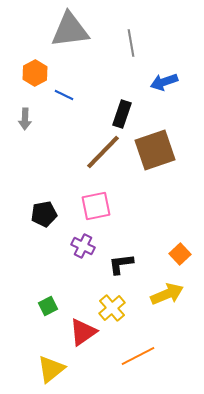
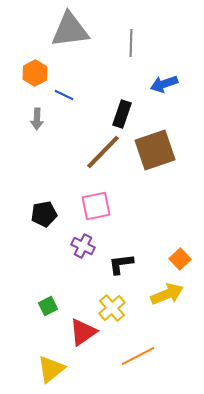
gray line: rotated 12 degrees clockwise
blue arrow: moved 2 px down
gray arrow: moved 12 px right
orange square: moved 5 px down
